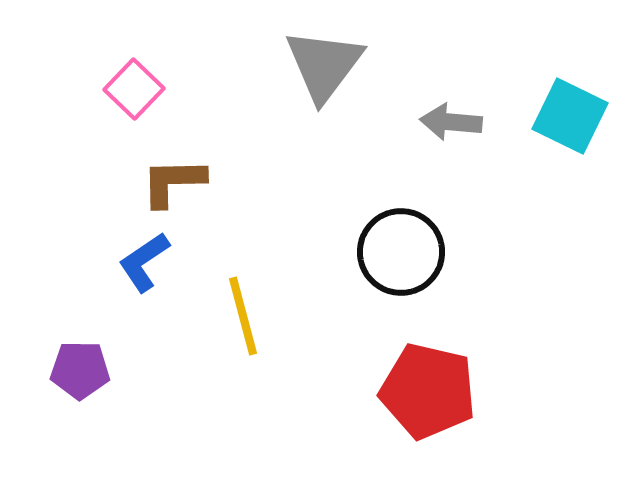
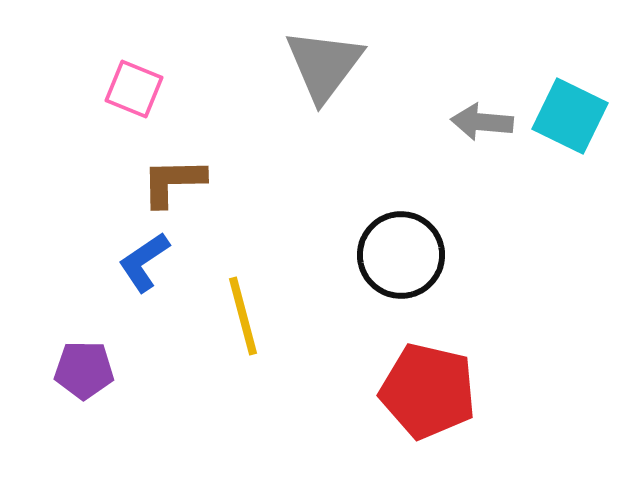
pink square: rotated 22 degrees counterclockwise
gray arrow: moved 31 px right
black circle: moved 3 px down
purple pentagon: moved 4 px right
